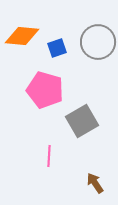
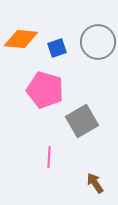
orange diamond: moved 1 px left, 3 px down
pink line: moved 1 px down
